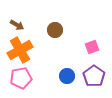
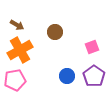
brown circle: moved 2 px down
pink pentagon: moved 6 px left, 2 px down
